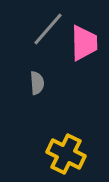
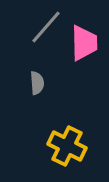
gray line: moved 2 px left, 2 px up
yellow cross: moved 1 px right, 8 px up
